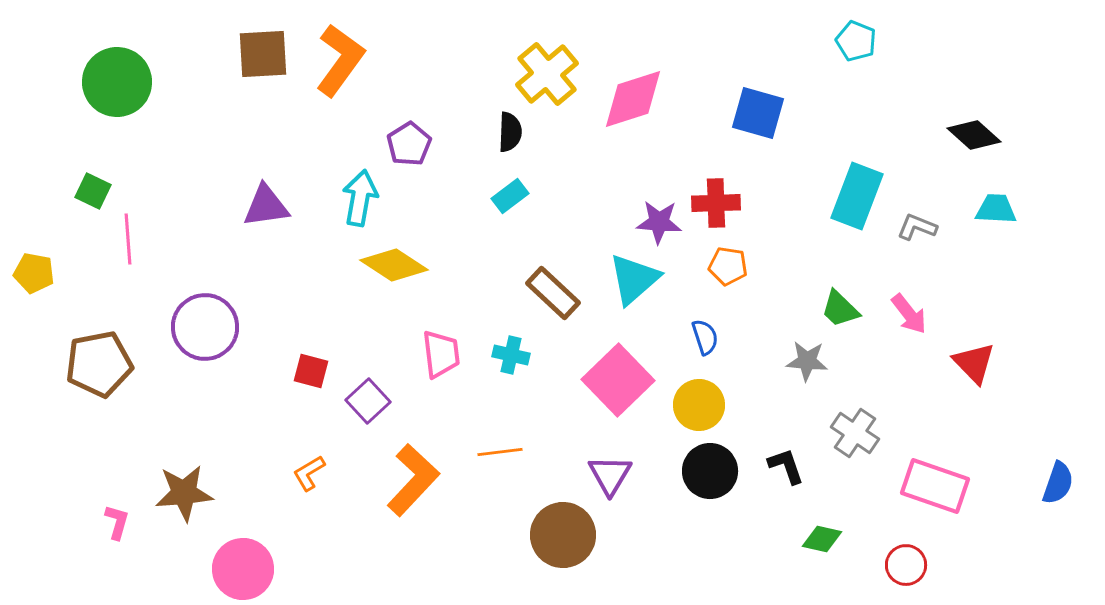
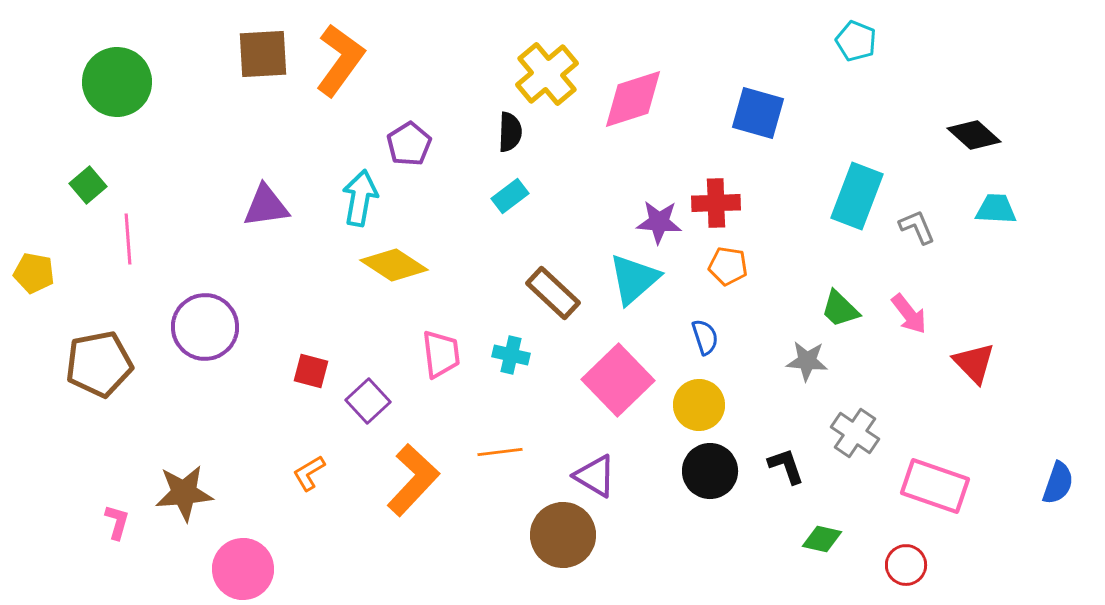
green square at (93, 191): moved 5 px left, 6 px up; rotated 24 degrees clockwise
gray L-shape at (917, 227): rotated 45 degrees clockwise
purple triangle at (610, 475): moved 15 px left, 1 px down; rotated 30 degrees counterclockwise
